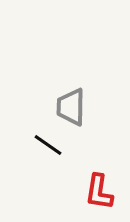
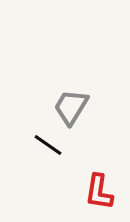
gray trapezoid: rotated 30 degrees clockwise
